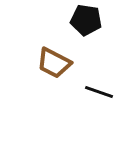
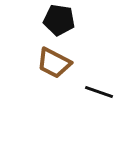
black pentagon: moved 27 px left
